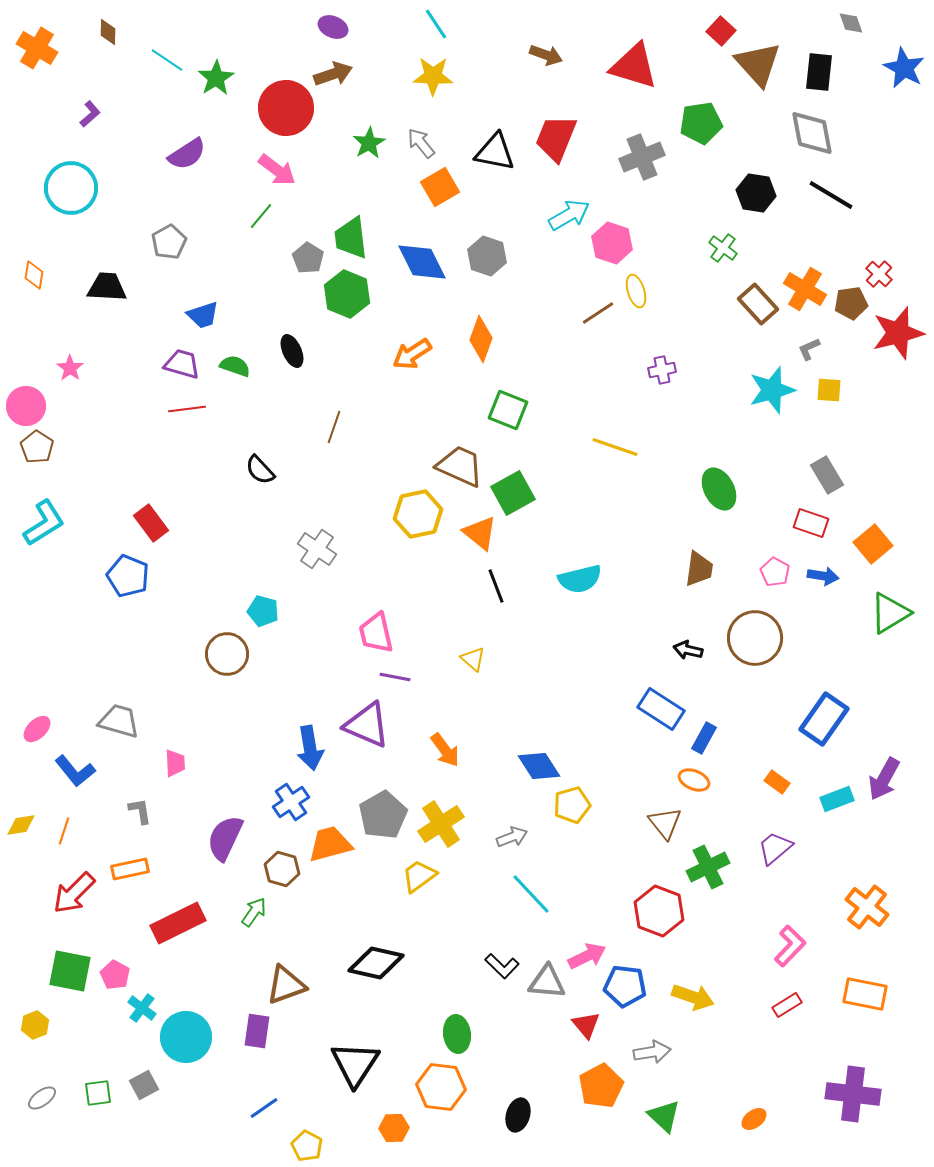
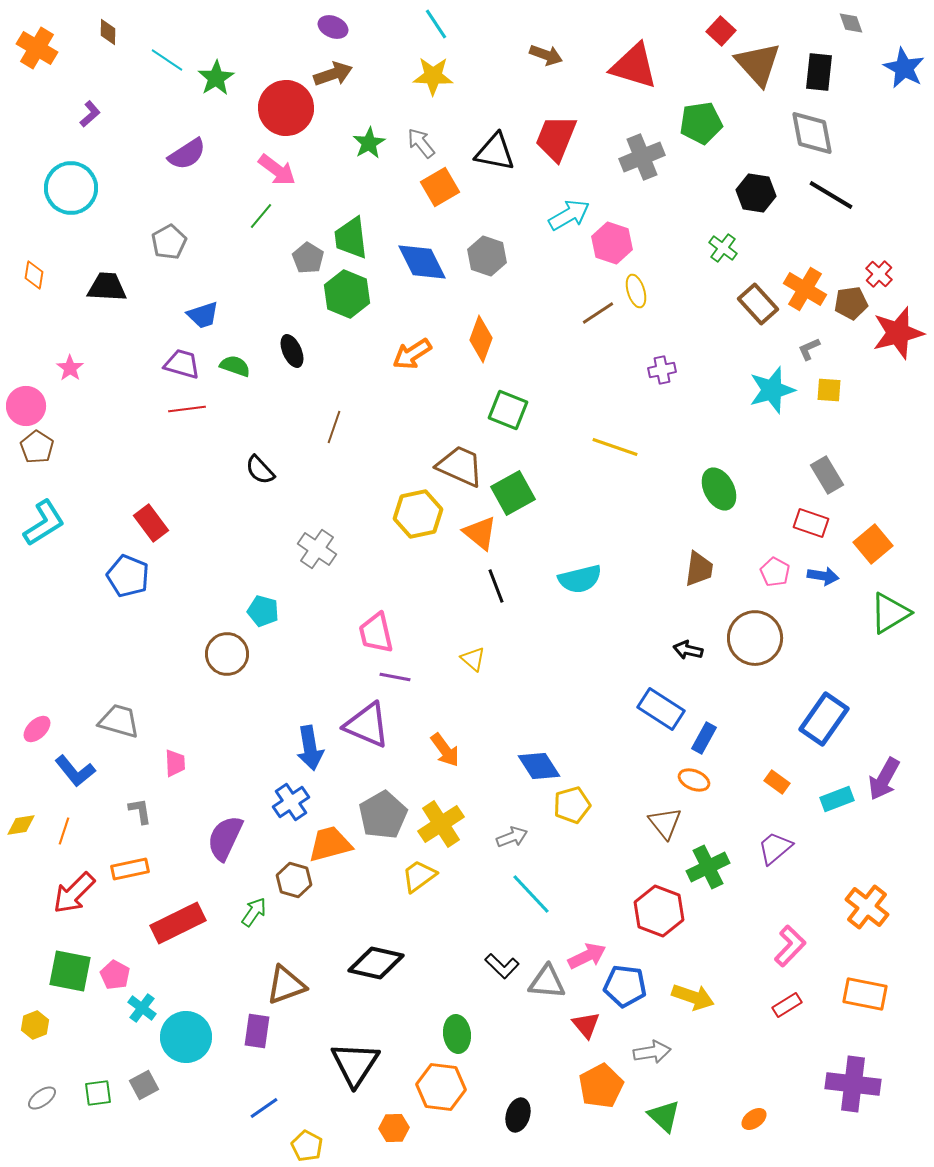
brown hexagon at (282, 869): moved 12 px right, 11 px down
purple cross at (853, 1094): moved 10 px up
